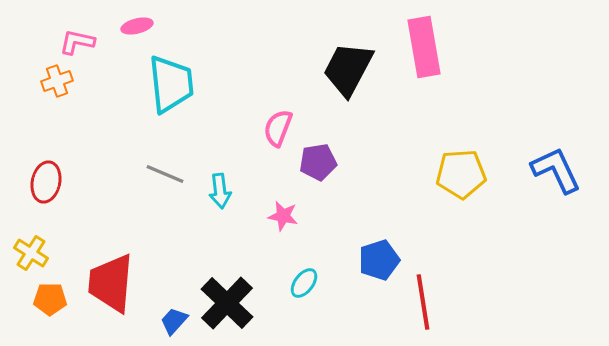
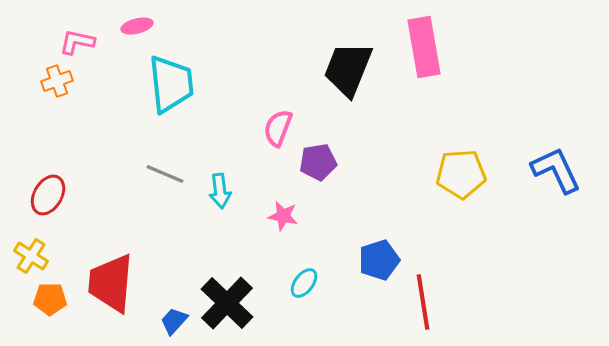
black trapezoid: rotated 6 degrees counterclockwise
red ellipse: moved 2 px right, 13 px down; rotated 18 degrees clockwise
yellow cross: moved 3 px down
